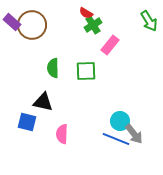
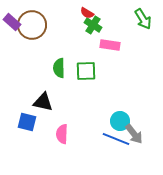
red semicircle: moved 1 px right
green arrow: moved 6 px left, 2 px up
green cross: rotated 24 degrees counterclockwise
pink rectangle: rotated 60 degrees clockwise
green semicircle: moved 6 px right
